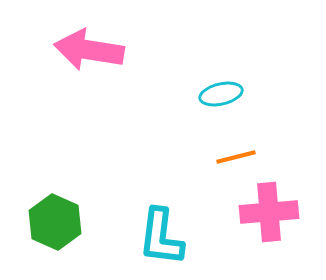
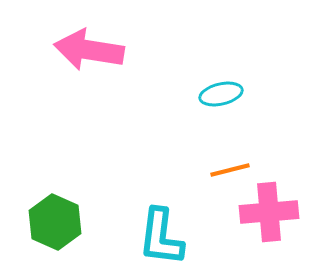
orange line: moved 6 px left, 13 px down
